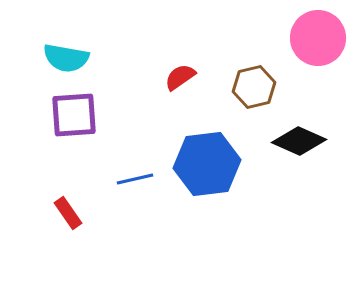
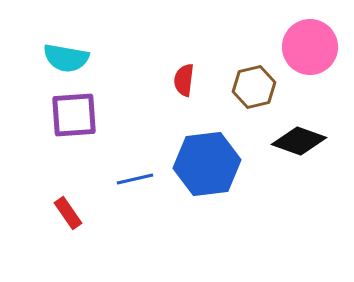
pink circle: moved 8 px left, 9 px down
red semicircle: moved 4 px right, 3 px down; rotated 48 degrees counterclockwise
black diamond: rotated 4 degrees counterclockwise
